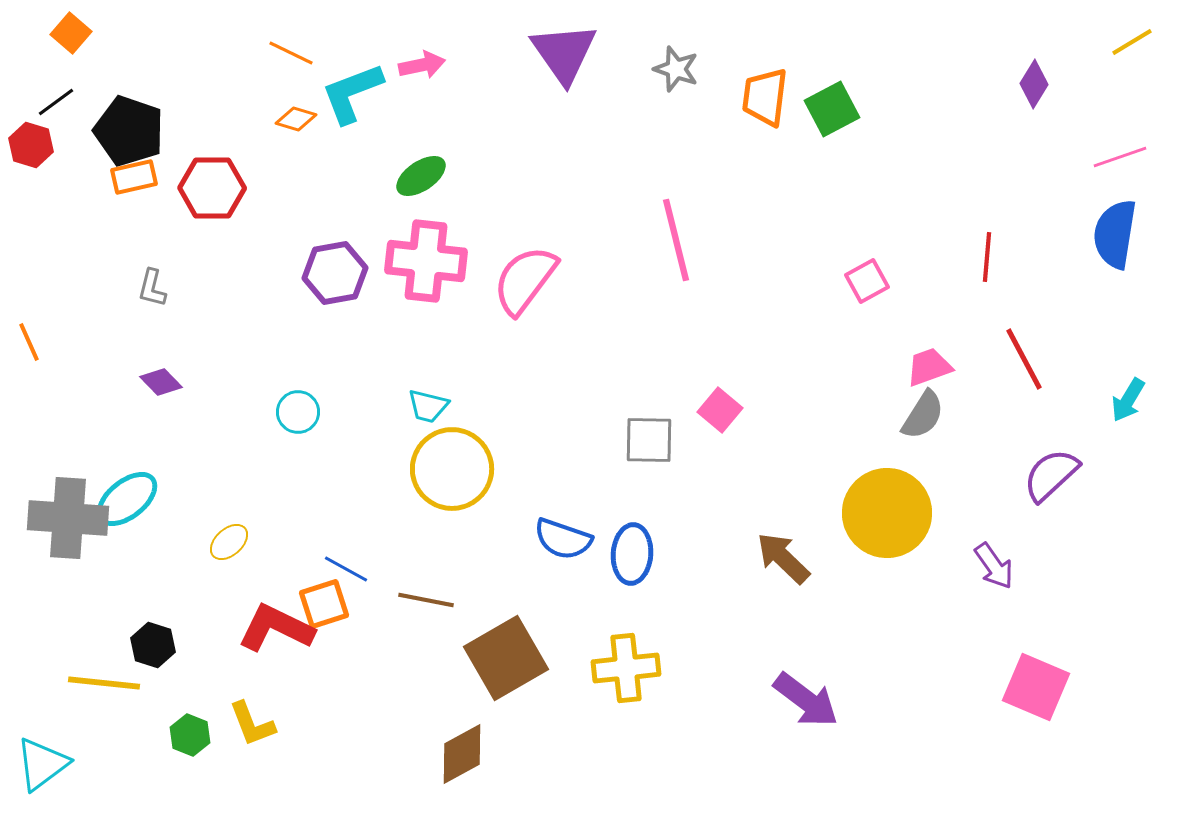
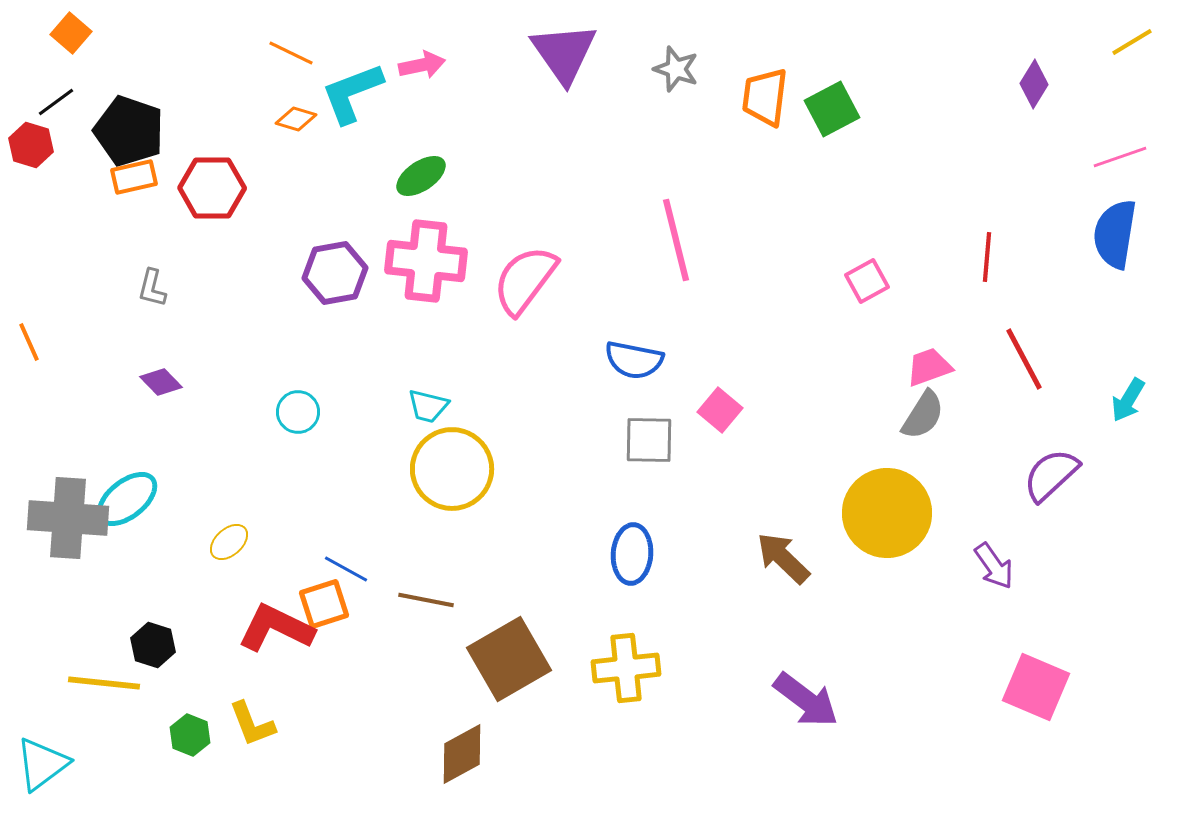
blue semicircle at (563, 539): moved 71 px right, 179 px up; rotated 8 degrees counterclockwise
brown square at (506, 658): moved 3 px right, 1 px down
